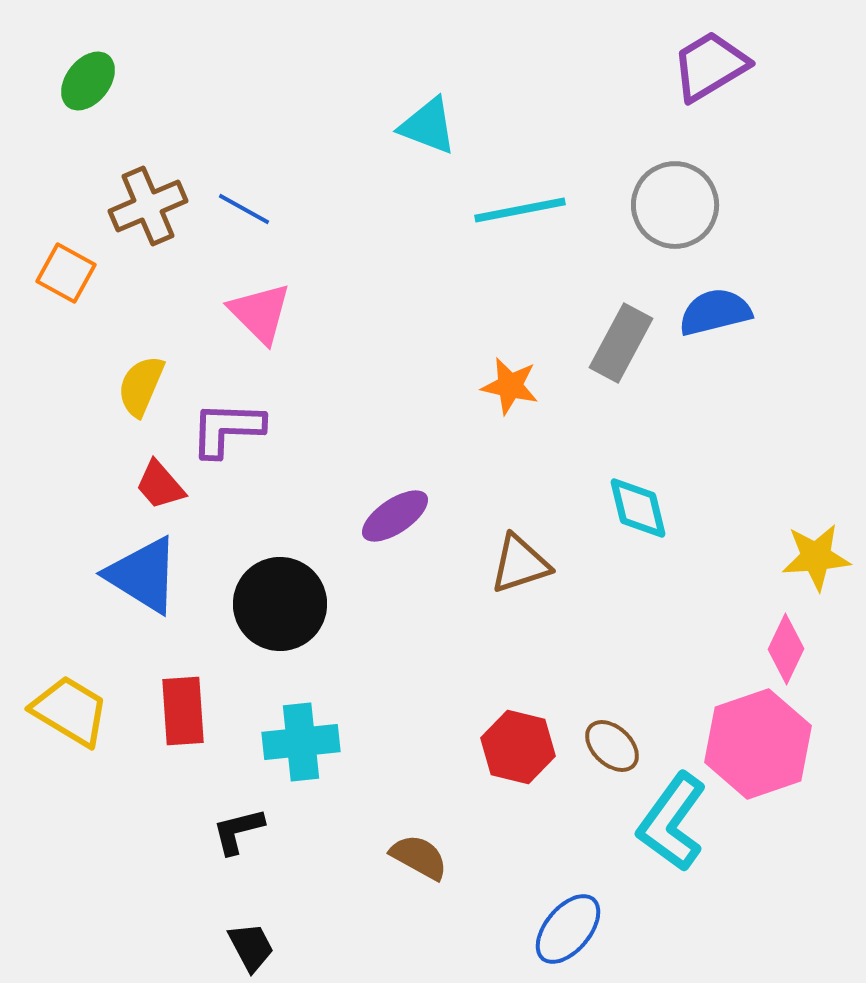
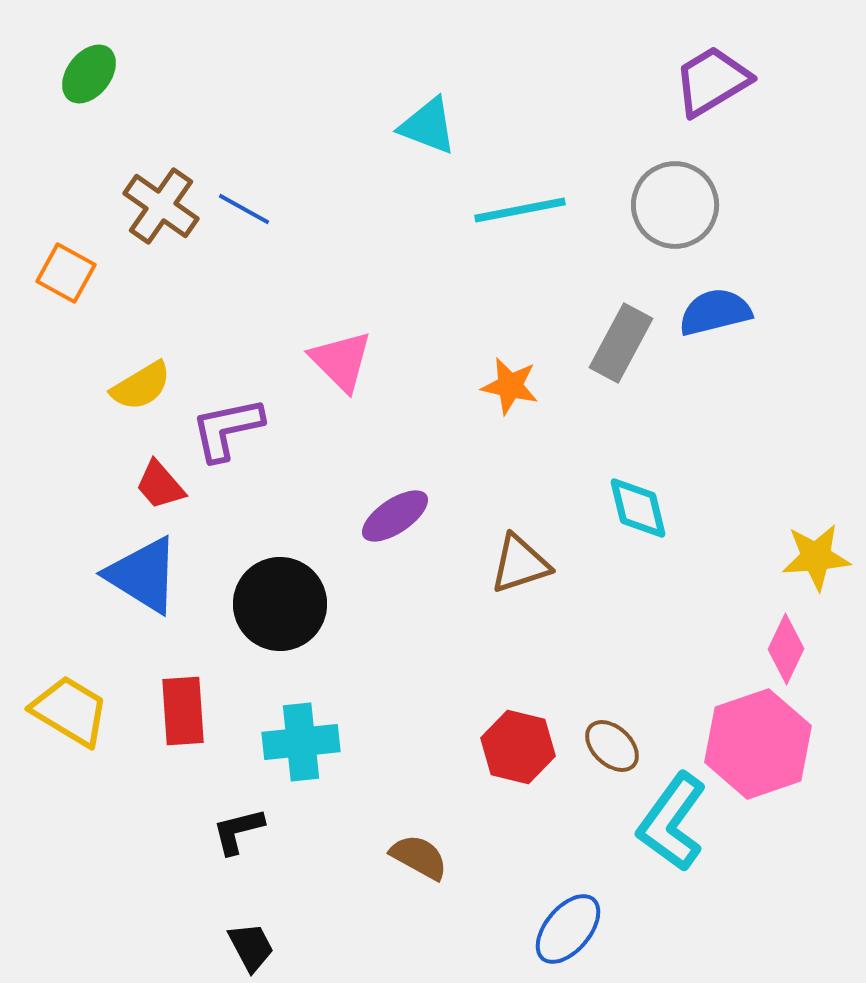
purple trapezoid: moved 2 px right, 15 px down
green ellipse: moved 1 px right, 7 px up
brown cross: moved 13 px right; rotated 32 degrees counterclockwise
pink triangle: moved 81 px right, 48 px down
yellow semicircle: rotated 144 degrees counterclockwise
purple L-shape: rotated 14 degrees counterclockwise
